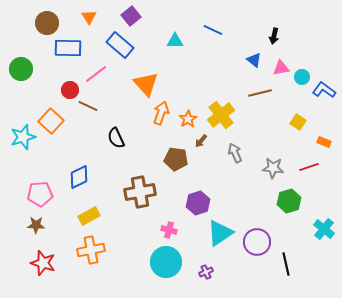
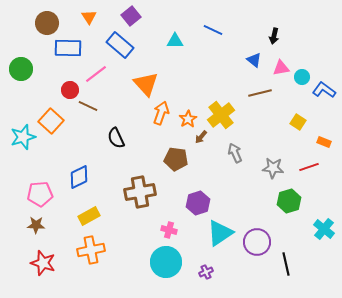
brown arrow at (201, 141): moved 4 px up
